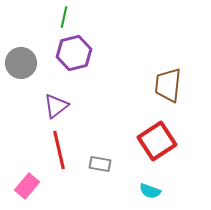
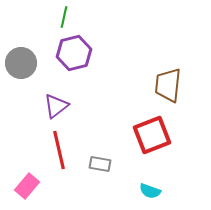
red square: moved 5 px left, 6 px up; rotated 12 degrees clockwise
